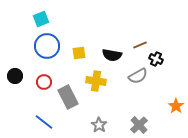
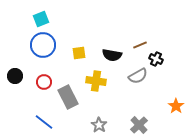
blue circle: moved 4 px left, 1 px up
